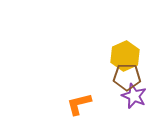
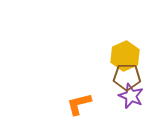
purple star: moved 3 px left
